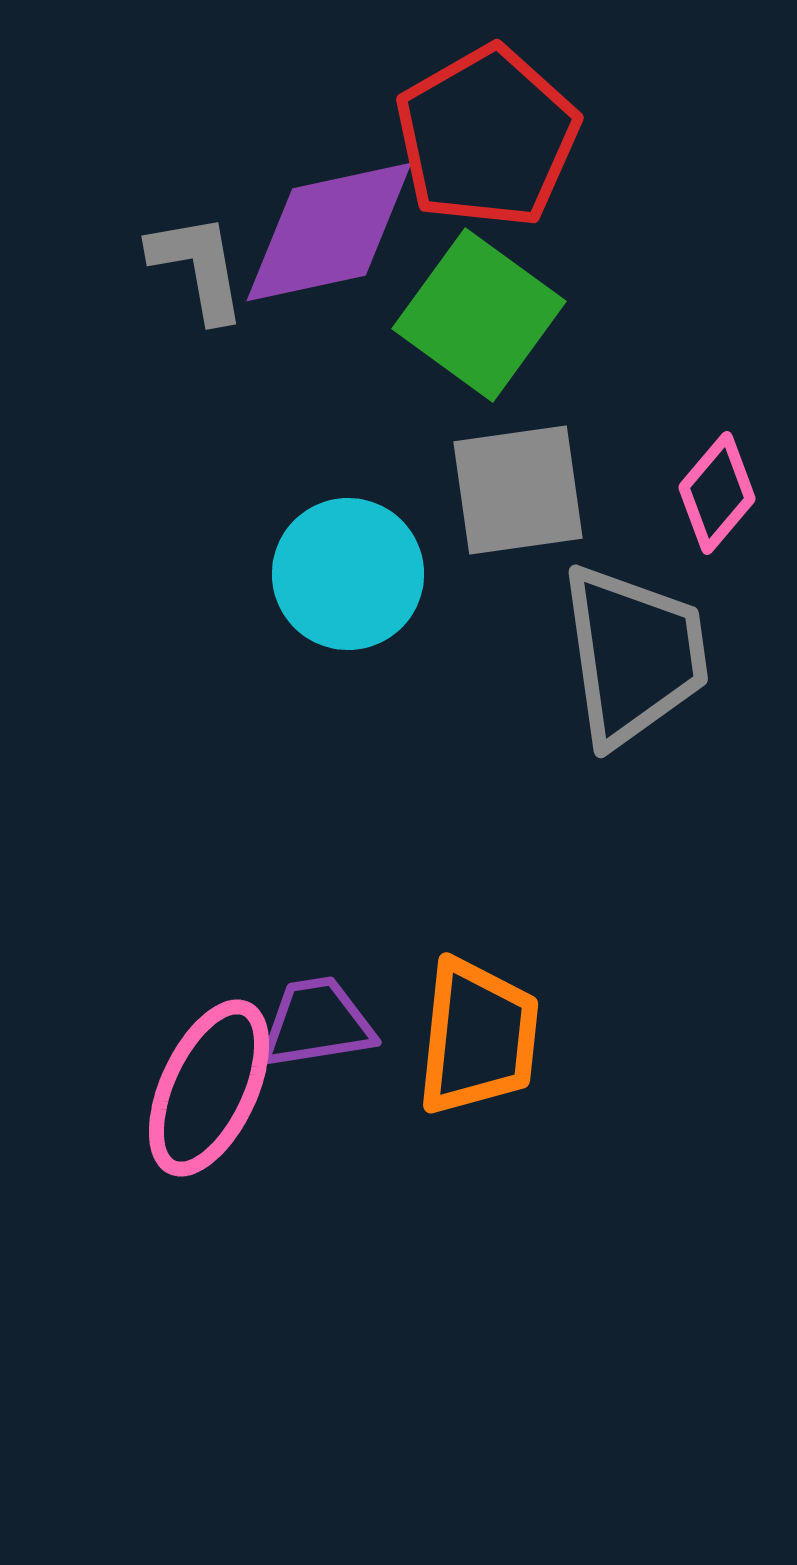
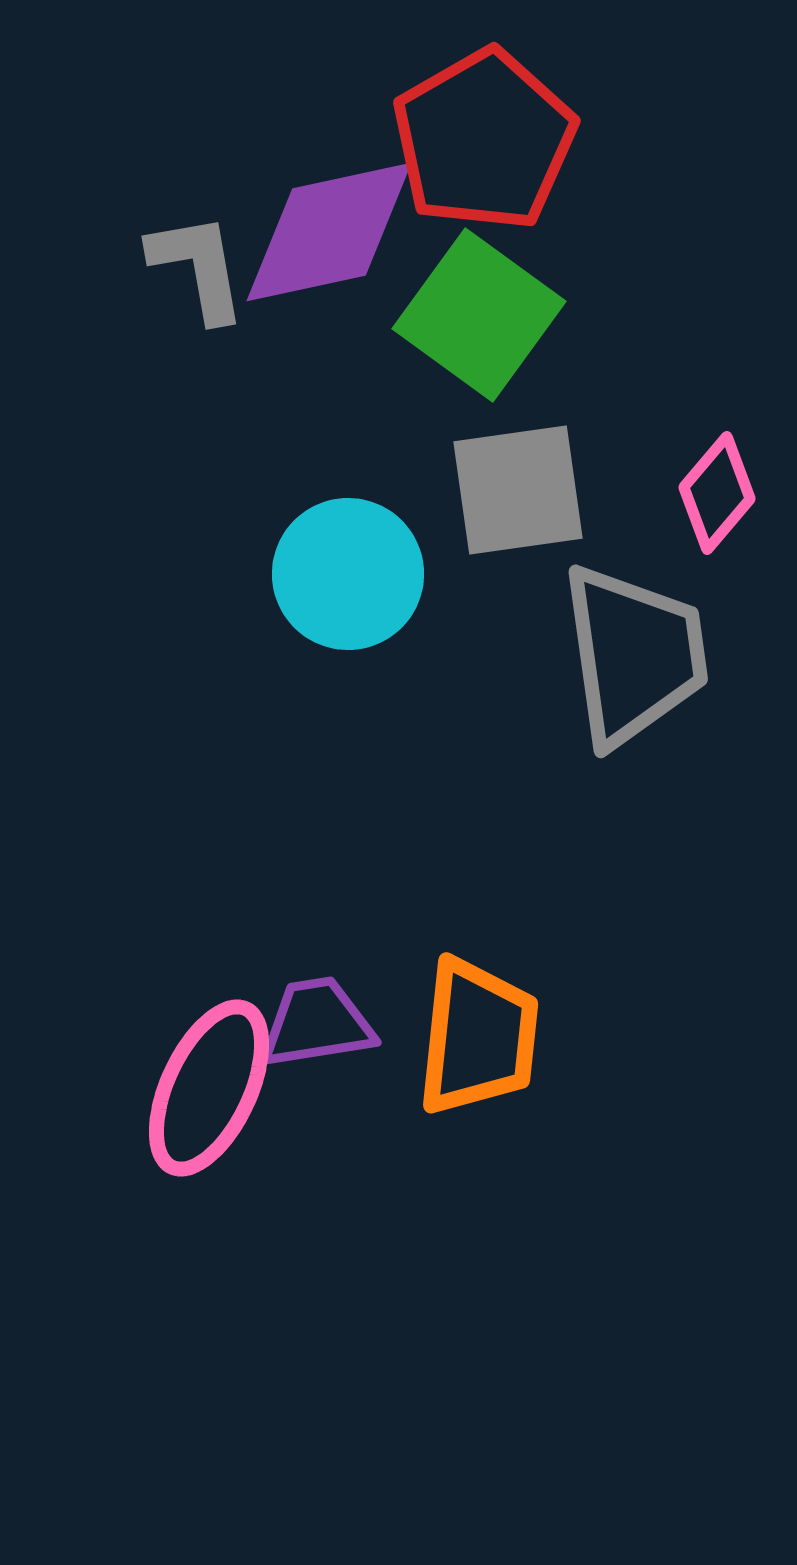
red pentagon: moved 3 px left, 3 px down
